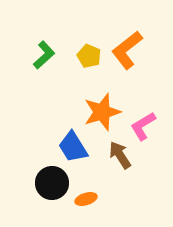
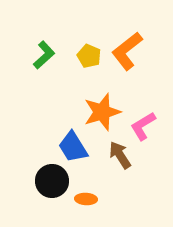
orange L-shape: moved 1 px down
black circle: moved 2 px up
orange ellipse: rotated 20 degrees clockwise
